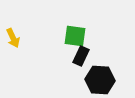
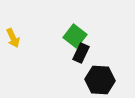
green square: rotated 30 degrees clockwise
black rectangle: moved 3 px up
